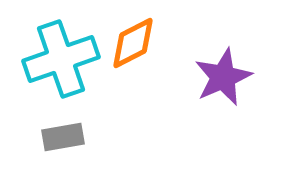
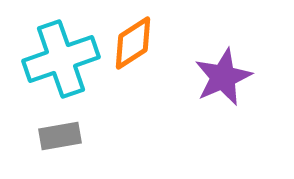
orange diamond: rotated 6 degrees counterclockwise
gray rectangle: moved 3 px left, 1 px up
